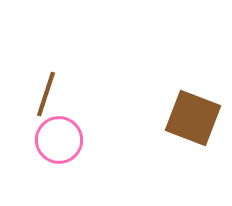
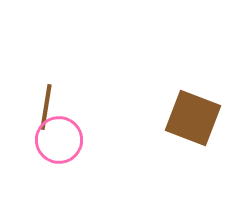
brown line: moved 13 px down; rotated 9 degrees counterclockwise
